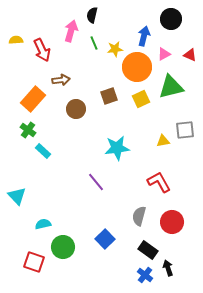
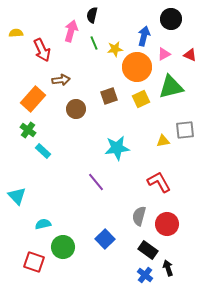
yellow semicircle: moved 7 px up
red circle: moved 5 px left, 2 px down
